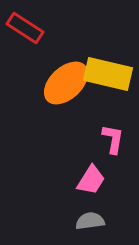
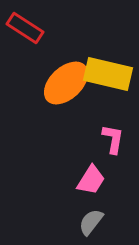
gray semicircle: moved 1 px right, 1 px down; rotated 44 degrees counterclockwise
